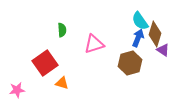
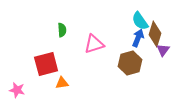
purple triangle: rotated 32 degrees clockwise
red square: moved 1 px right, 1 px down; rotated 20 degrees clockwise
orange triangle: rotated 24 degrees counterclockwise
pink star: rotated 21 degrees clockwise
